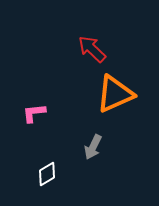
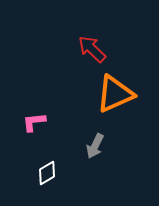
pink L-shape: moved 9 px down
gray arrow: moved 2 px right, 1 px up
white diamond: moved 1 px up
